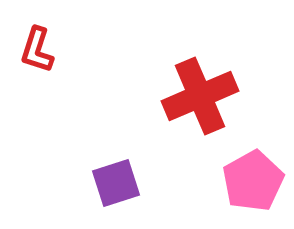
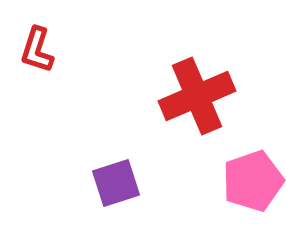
red cross: moved 3 px left
pink pentagon: rotated 10 degrees clockwise
